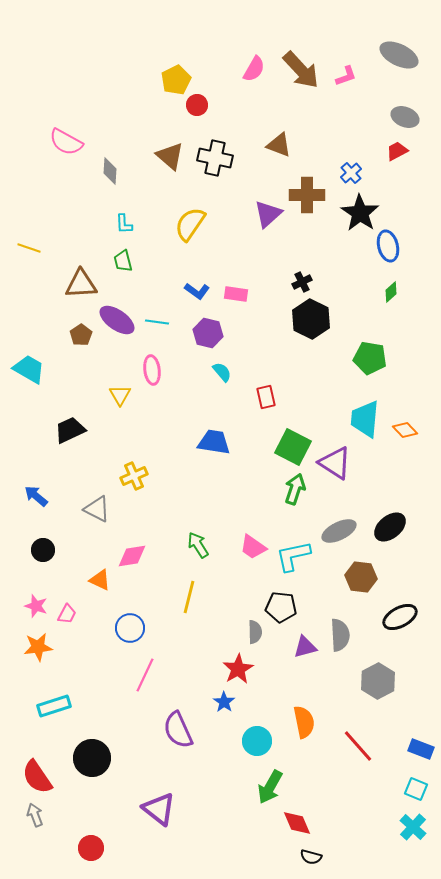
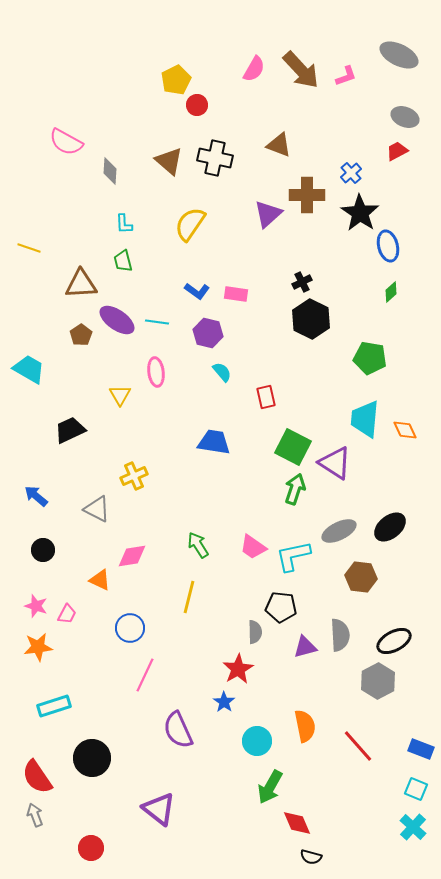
brown triangle at (170, 156): moved 1 px left, 5 px down
pink ellipse at (152, 370): moved 4 px right, 2 px down
orange diamond at (405, 430): rotated 20 degrees clockwise
black ellipse at (400, 617): moved 6 px left, 24 px down
orange semicircle at (304, 722): moved 1 px right, 4 px down
